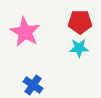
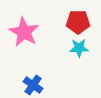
red pentagon: moved 2 px left
pink star: moved 1 px left
